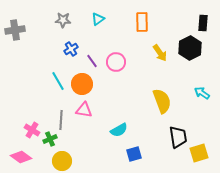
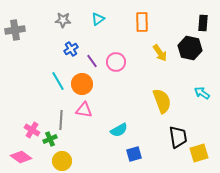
black hexagon: rotated 20 degrees counterclockwise
